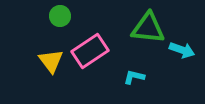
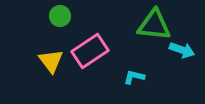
green triangle: moved 6 px right, 3 px up
